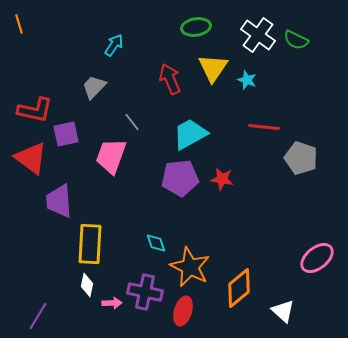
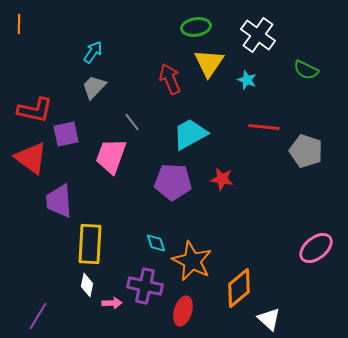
orange line: rotated 18 degrees clockwise
green semicircle: moved 10 px right, 30 px down
cyan arrow: moved 21 px left, 7 px down
yellow triangle: moved 4 px left, 5 px up
gray pentagon: moved 5 px right, 7 px up
purple pentagon: moved 7 px left, 4 px down; rotated 9 degrees clockwise
pink ellipse: moved 1 px left, 10 px up
orange star: moved 2 px right, 6 px up
purple cross: moved 6 px up
white triangle: moved 14 px left, 8 px down
